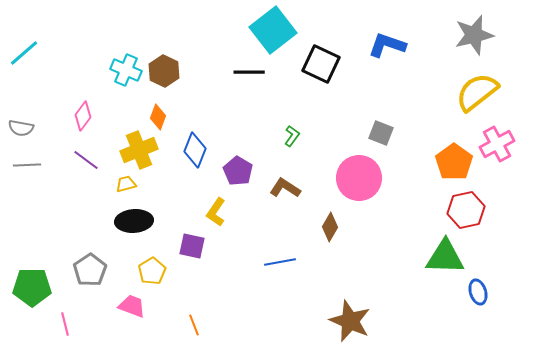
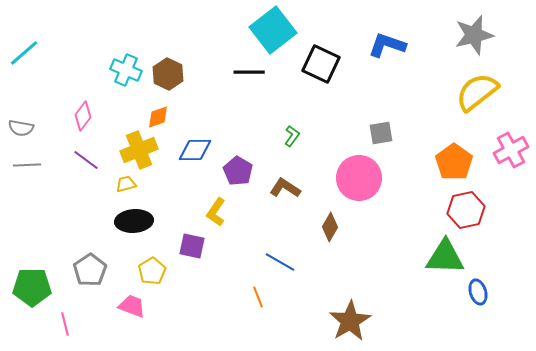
brown hexagon: moved 4 px right, 3 px down
orange diamond: rotated 50 degrees clockwise
gray square: rotated 30 degrees counterclockwise
pink cross: moved 14 px right, 6 px down
blue diamond: rotated 68 degrees clockwise
blue line: rotated 40 degrees clockwise
brown star: rotated 18 degrees clockwise
orange line: moved 64 px right, 28 px up
